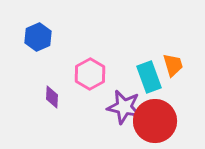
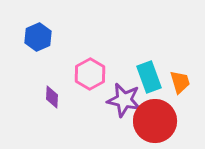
orange trapezoid: moved 7 px right, 17 px down
purple star: moved 7 px up
